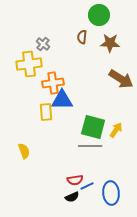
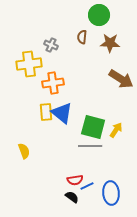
gray cross: moved 8 px right, 1 px down; rotated 16 degrees counterclockwise
blue triangle: moved 13 px down; rotated 40 degrees clockwise
black semicircle: rotated 120 degrees counterclockwise
